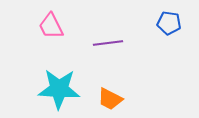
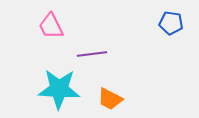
blue pentagon: moved 2 px right
purple line: moved 16 px left, 11 px down
